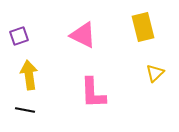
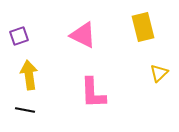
yellow triangle: moved 4 px right
